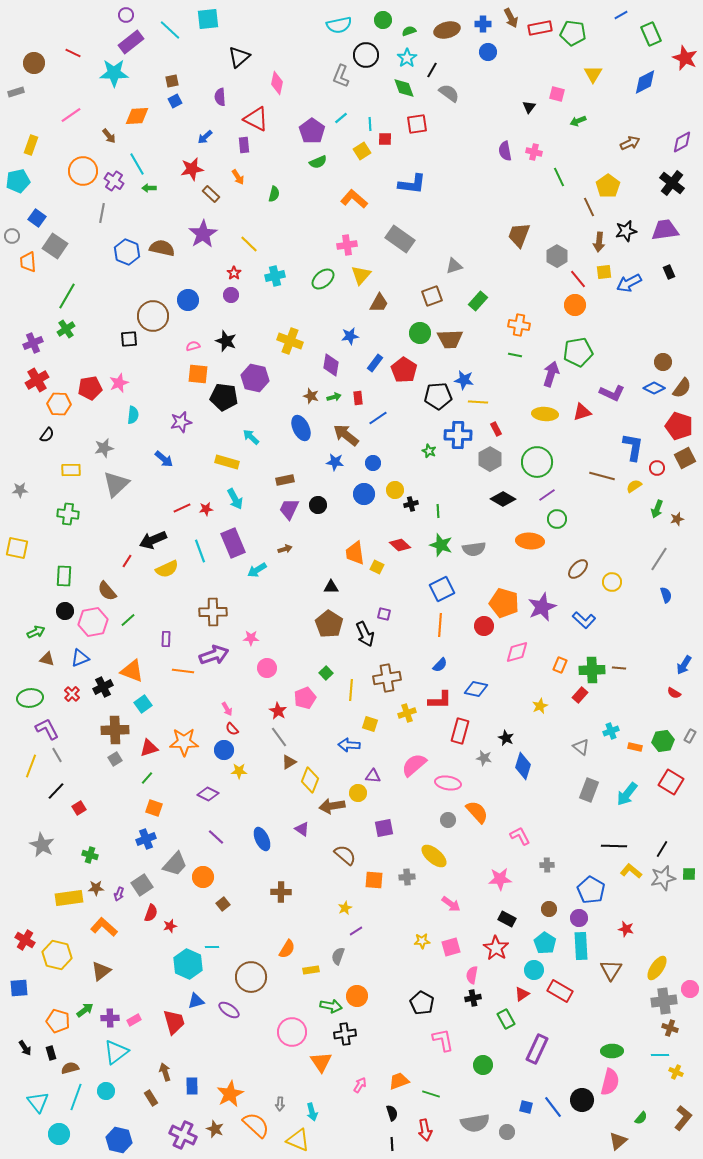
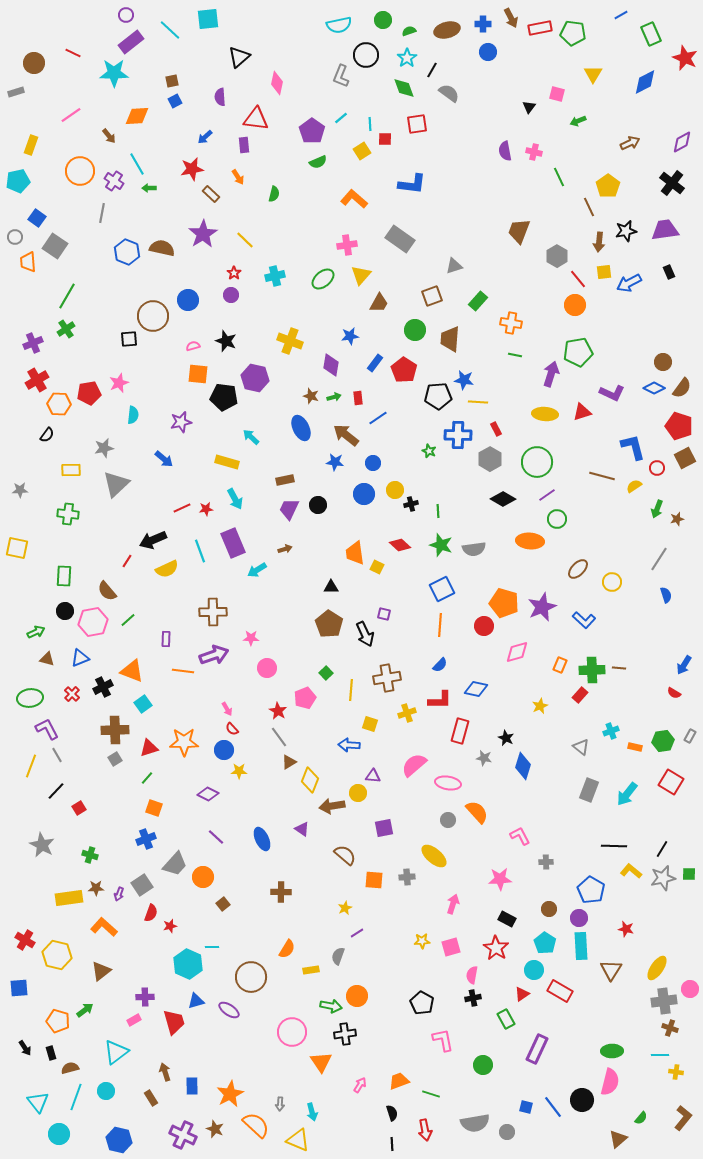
red triangle at (256, 119): rotated 20 degrees counterclockwise
orange circle at (83, 171): moved 3 px left
brown trapezoid at (519, 235): moved 4 px up
gray circle at (12, 236): moved 3 px right, 1 px down
yellow line at (249, 244): moved 4 px left, 4 px up
orange cross at (519, 325): moved 8 px left, 2 px up
green circle at (420, 333): moved 5 px left, 3 px up
brown trapezoid at (450, 339): rotated 96 degrees clockwise
red pentagon at (90, 388): moved 1 px left, 5 px down
blue L-shape at (633, 447): rotated 24 degrees counterclockwise
gray cross at (547, 865): moved 1 px left, 3 px up
pink arrow at (451, 904): moved 2 px right; rotated 108 degrees counterclockwise
purple line at (356, 931): moved 1 px right, 2 px down
purple cross at (110, 1018): moved 35 px right, 21 px up
yellow cross at (676, 1072): rotated 16 degrees counterclockwise
brown triangle at (618, 1141): moved 2 px up
